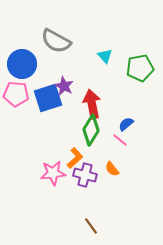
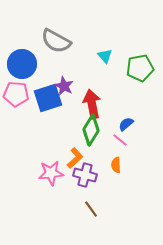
orange semicircle: moved 4 px right, 4 px up; rotated 35 degrees clockwise
pink star: moved 2 px left
brown line: moved 17 px up
